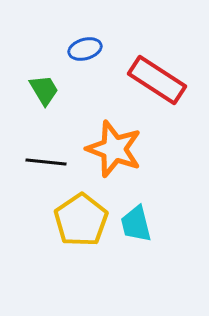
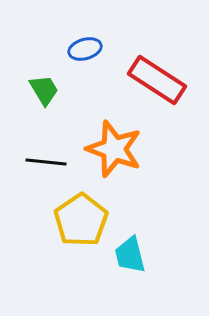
cyan trapezoid: moved 6 px left, 31 px down
